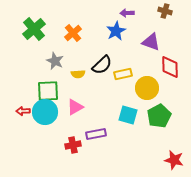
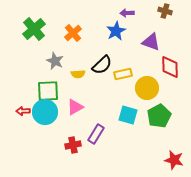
purple rectangle: rotated 48 degrees counterclockwise
